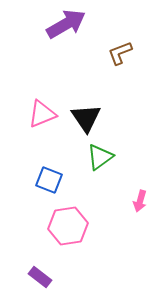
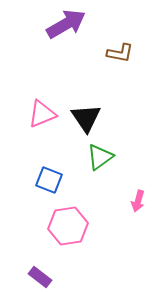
brown L-shape: rotated 148 degrees counterclockwise
pink arrow: moved 2 px left
